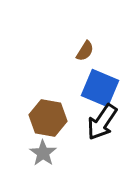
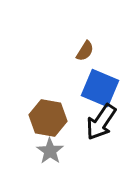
black arrow: moved 1 px left
gray star: moved 7 px right, 2 px up
